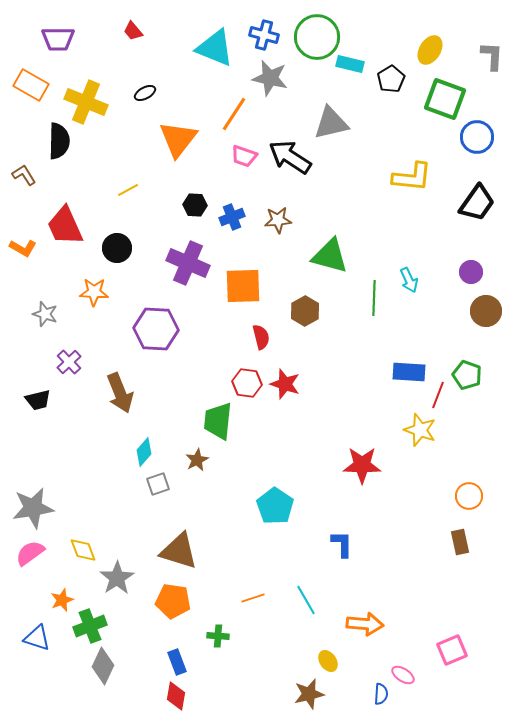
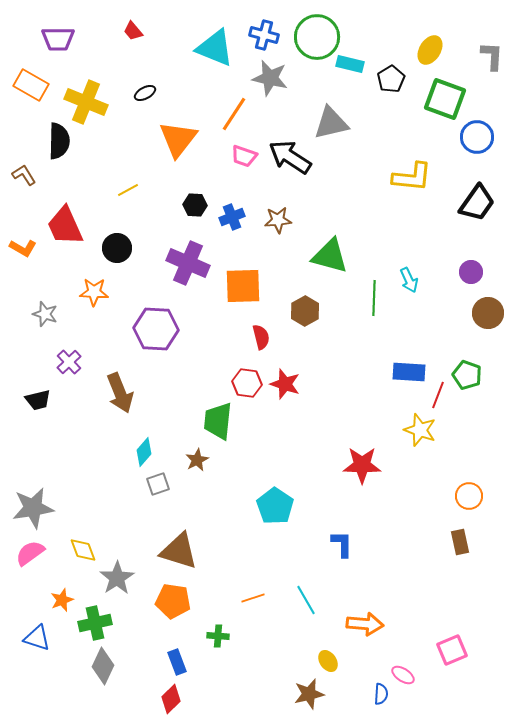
brown circle at (486, 311): moved 2 px right, 2 px down
green cross at (90, 626): moved 5 px right, 3 px up; rotated 8 degrees clockwise
red diamond at (176, 696): moved 5 px left, 3 px down; rotated 36 degrees clockwise
